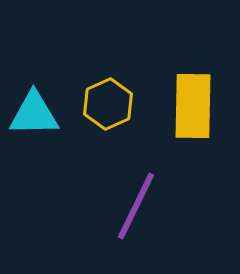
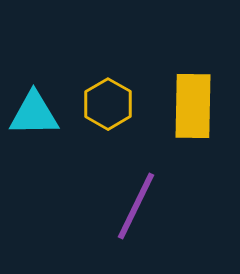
yellow hexagon: rotated 6 degrees counterclockwise
